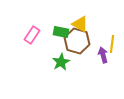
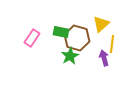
yellow triangle: moved 21 px right; rotated 48 degrees clockwise
pink rectangle: moved 3 px down
brown hexagon: moved 3 px up
purple arrow: moved 1 px right, 3 px down
green star: moved 9 px right, 6 px up
